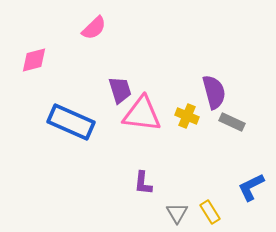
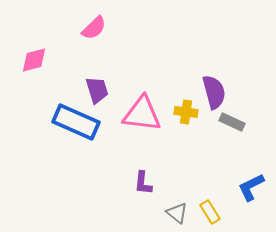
purple trapezoid: moved 23 px left
yellow cross: moved 1 px left, 4 px up; rotated 15 degrees counterclockwise
blue rectangle: moved 5 px right
gray triangle: rotated 20 degrees counterclockwise
